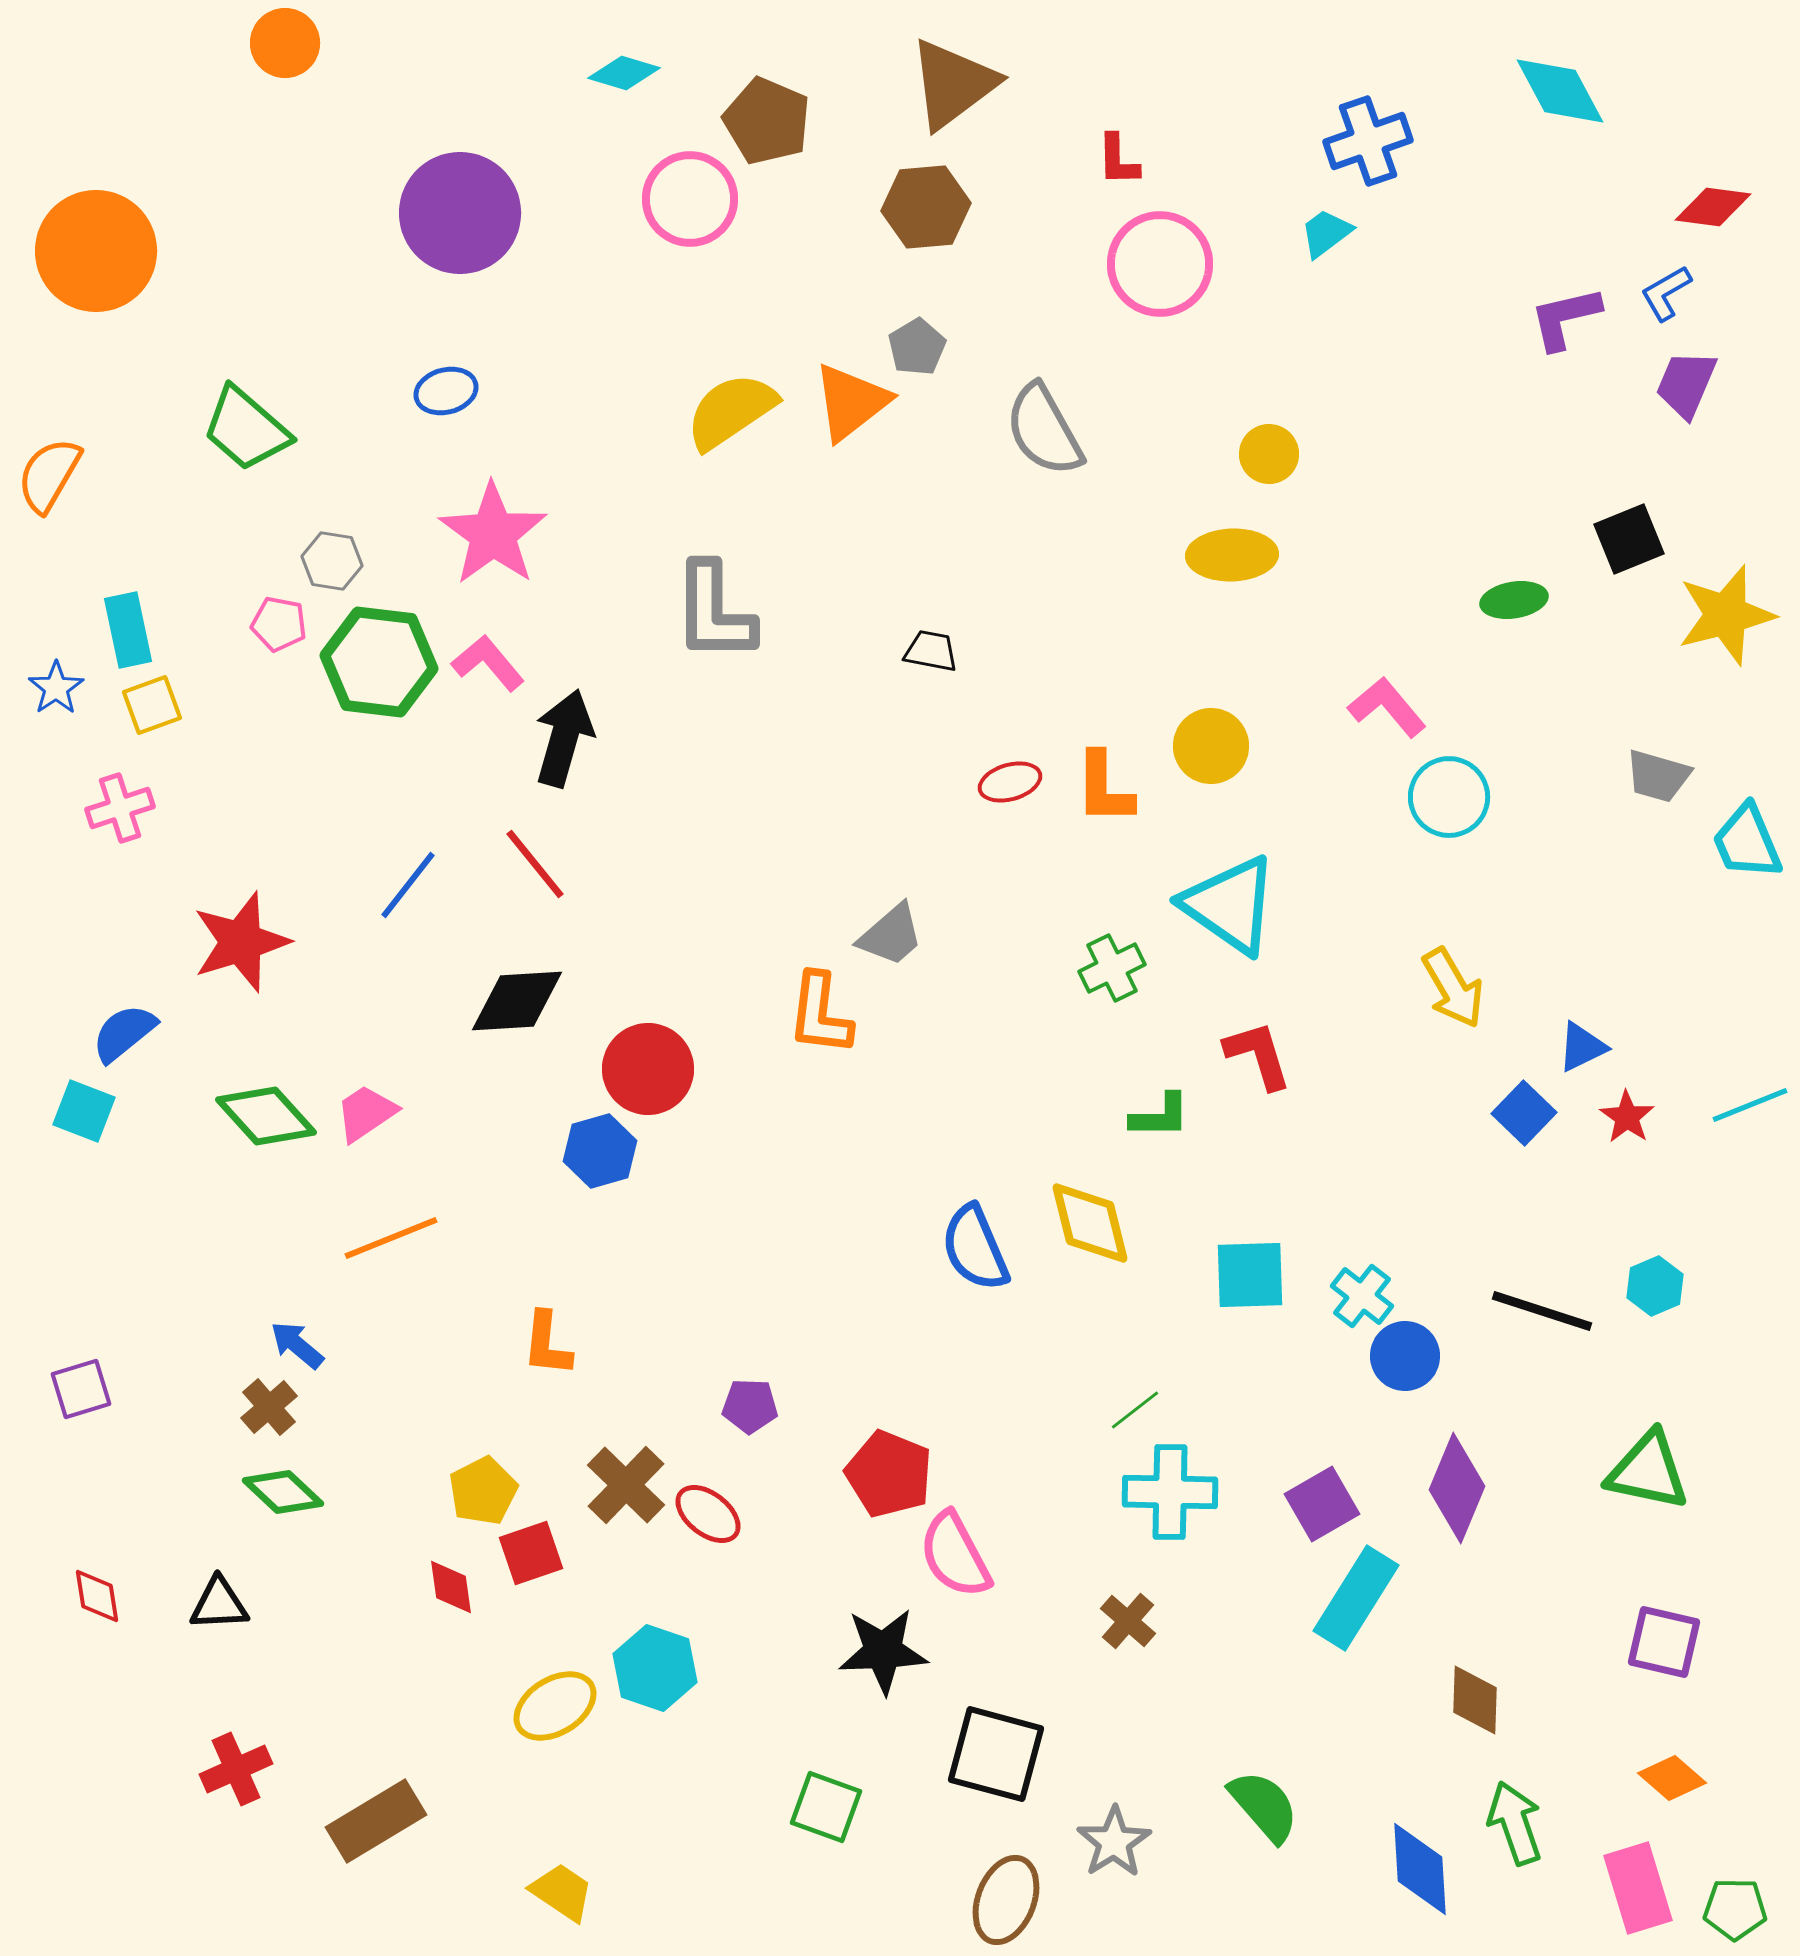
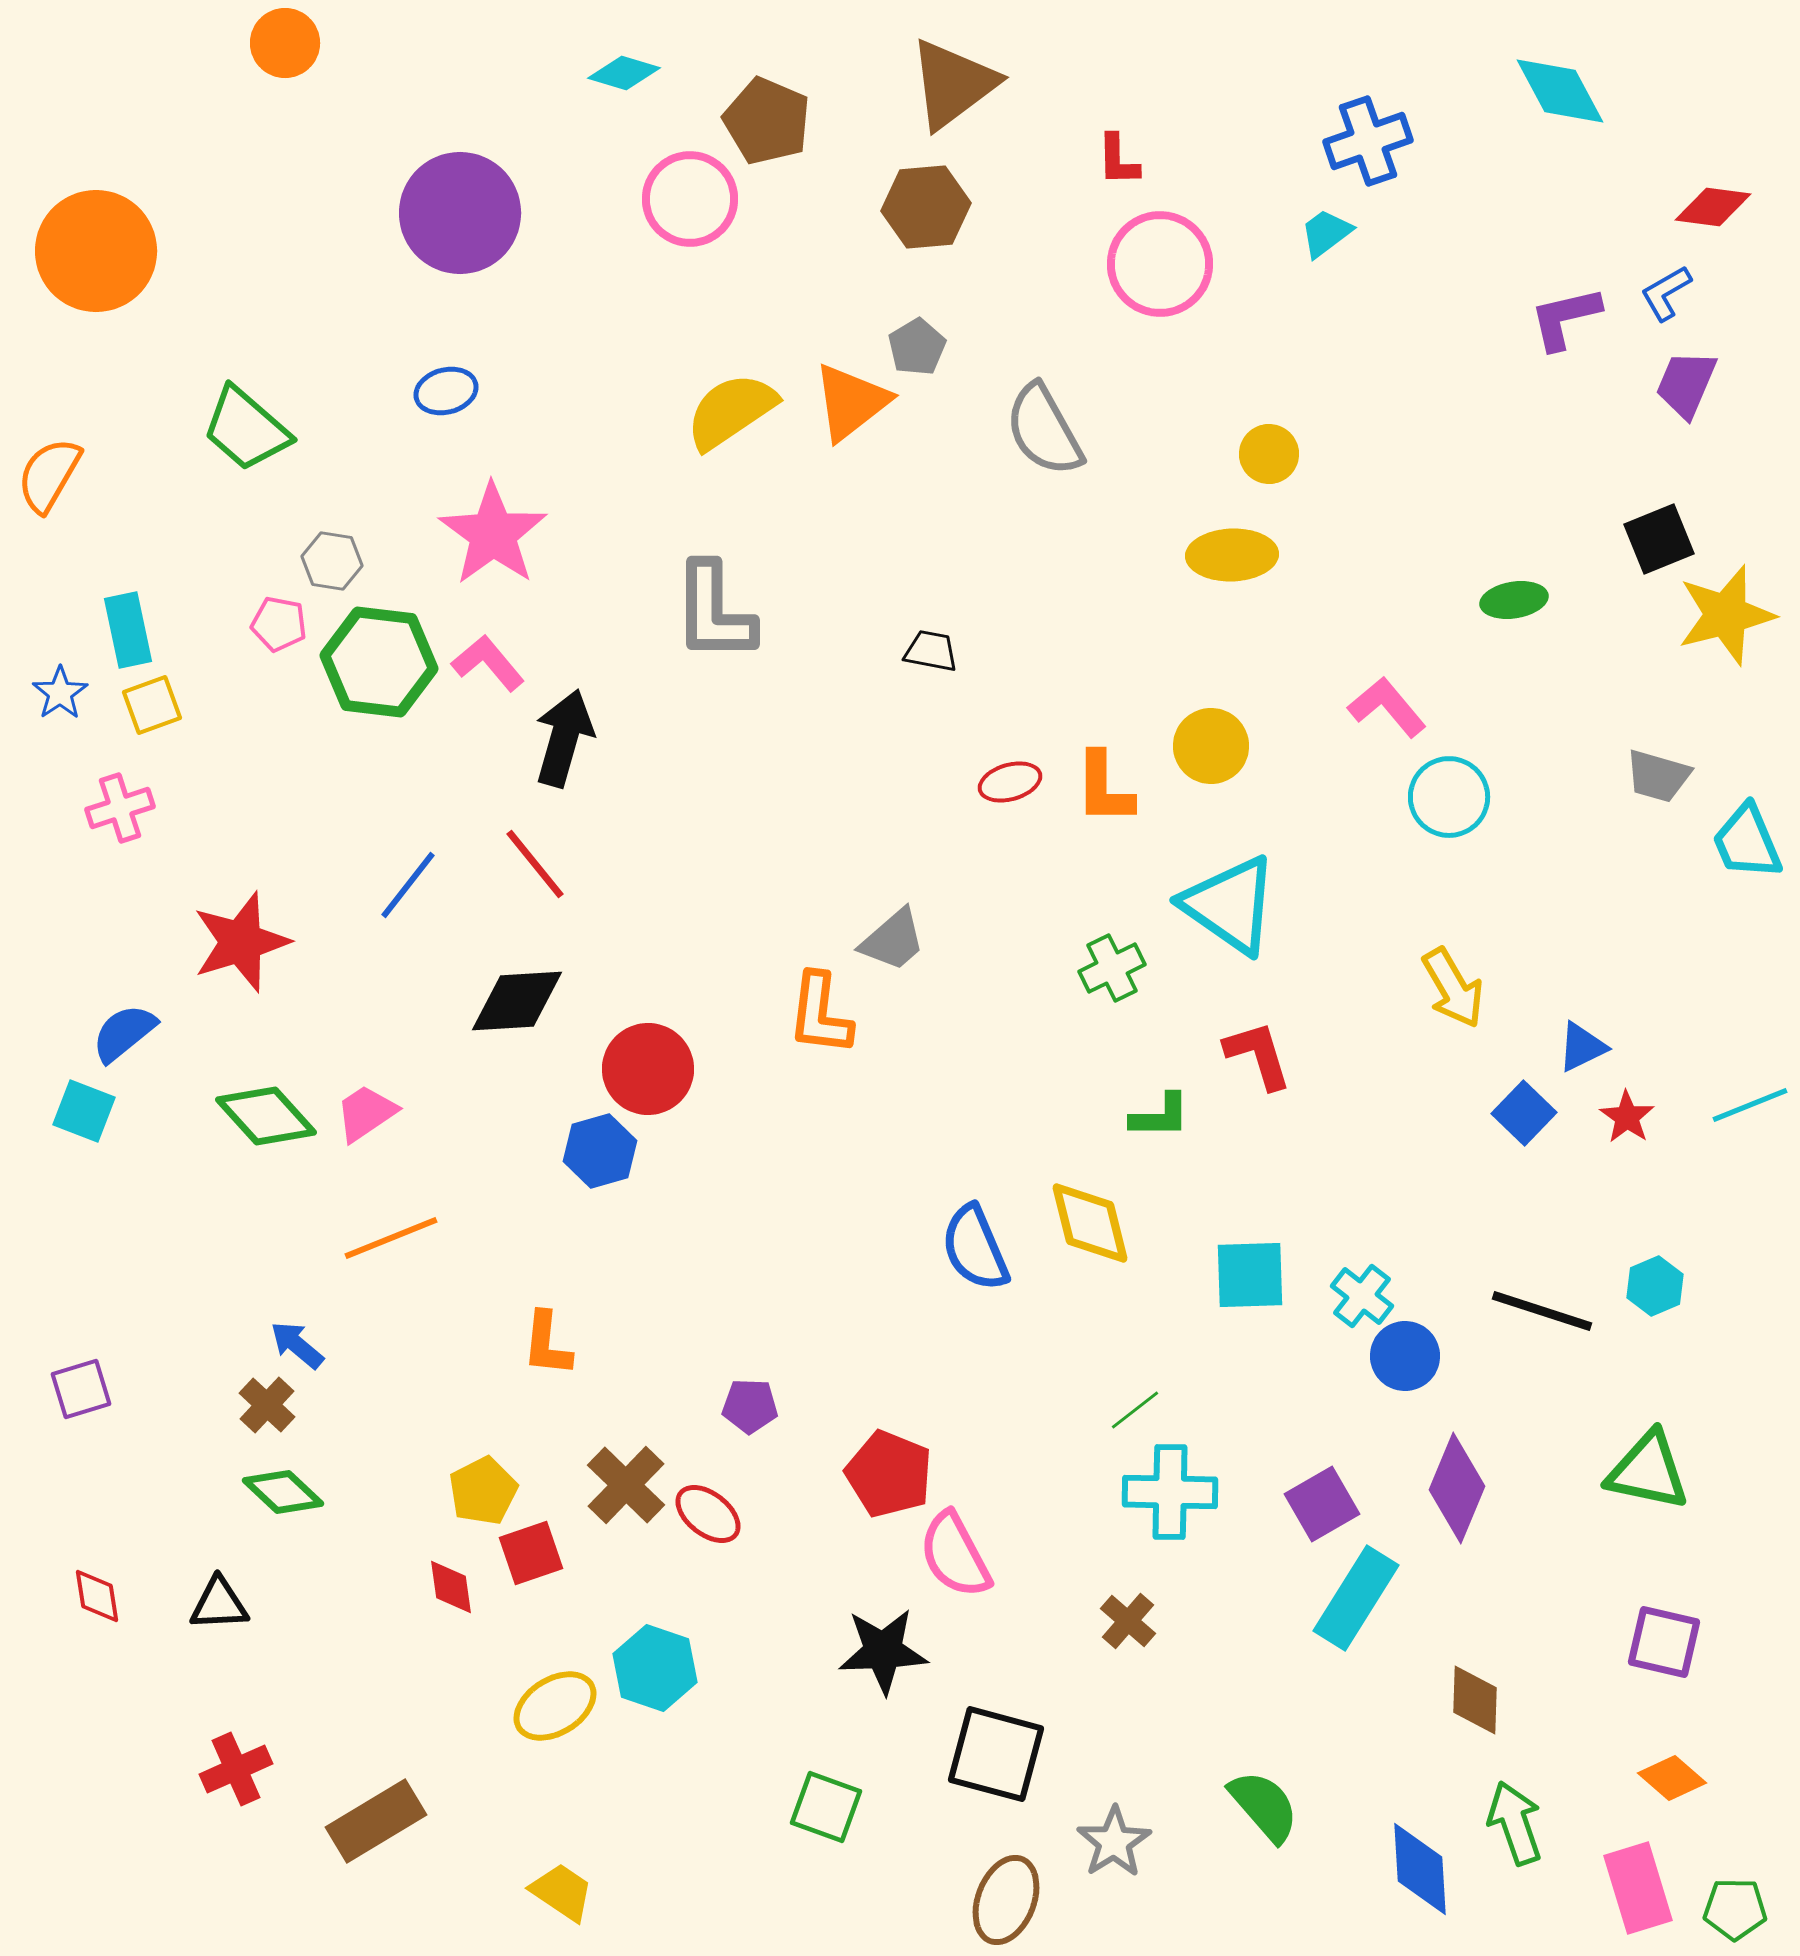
black square at (1629, 539): moved 30 px right
blue star at (56, 688): moved 4 px right, 5 px down
gray trapezoid at (891, 935): moved 2 px right, 5 px down
brown cross at (269, 1407): moved 2 px left, 2 px up; rotated 6 degrees counterclockwise
